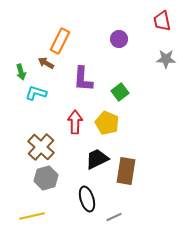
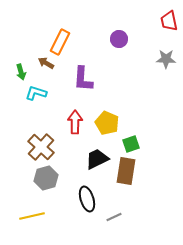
red trapezoid: moved 7 px right
orange rectangle: moved 1 px down
green square: moved 11 px right, 52 px down; rotated 18 degrees clockwise
